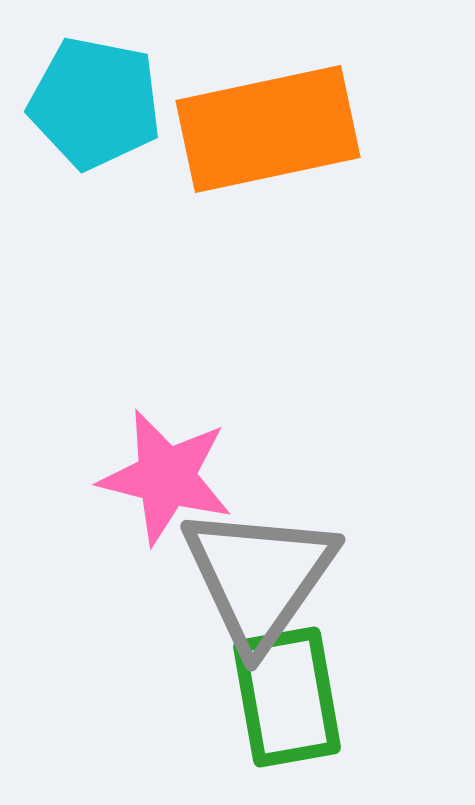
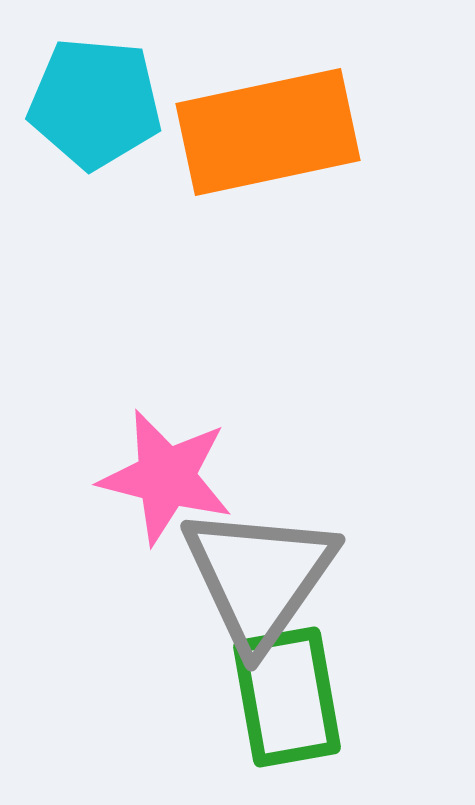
cyan pentagon: rotated 6 degrees counterclockwise
orange rectangle: moved 3 px down
